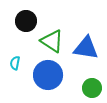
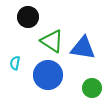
black circle: moved 2 px right, 4 px up
blue triangle: moved 3 px left
